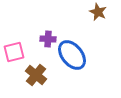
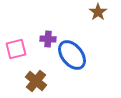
brown star: rotated 12 degrees clockwise
pink square: moved 2 px right, 3 px up
brown cross: moved 6 px down
